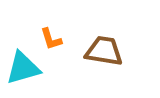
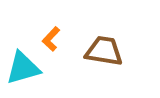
orange L-shape: rotated 60 degrees clockwise
